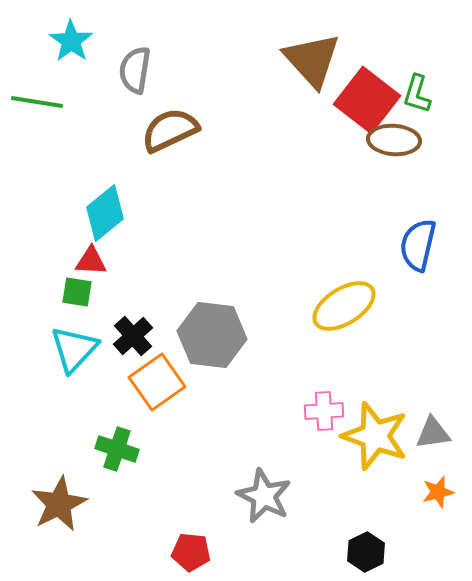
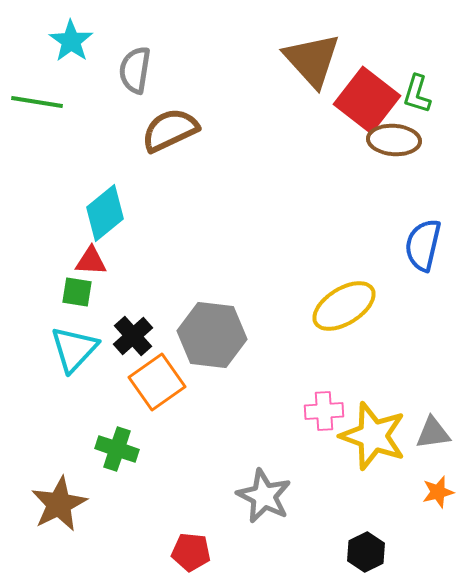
blue semicircle: moved 5 px right
yellow star: moved 2 px left
